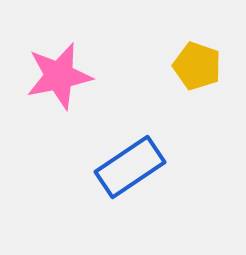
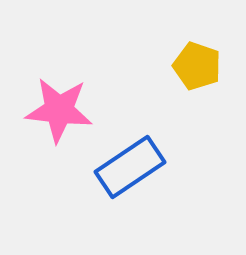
pink star: moved 34 px down; rotated 18 degrees clockwise
